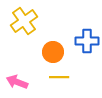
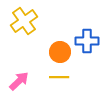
orange circle: moved 7 px right
pink arrow: moved 2 px right, 1 px up; rotated 115 degrees clockwise
